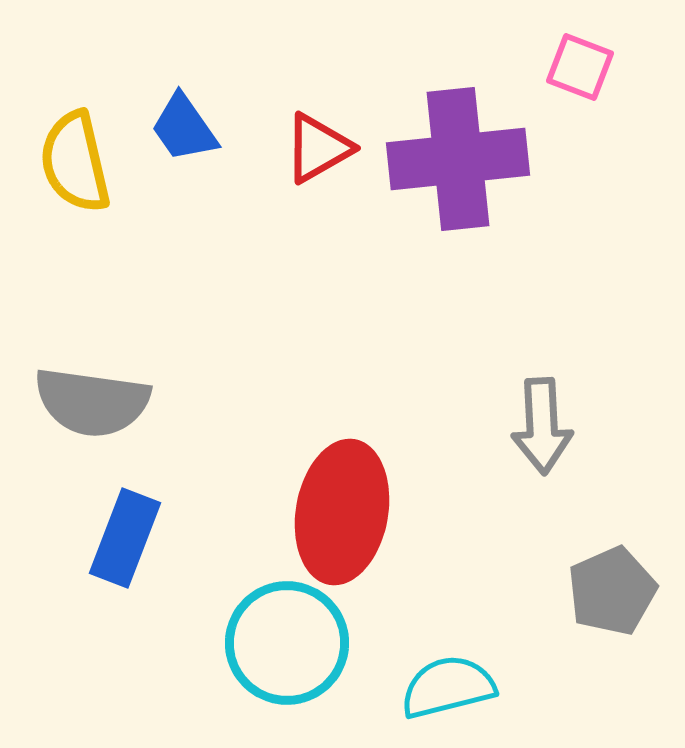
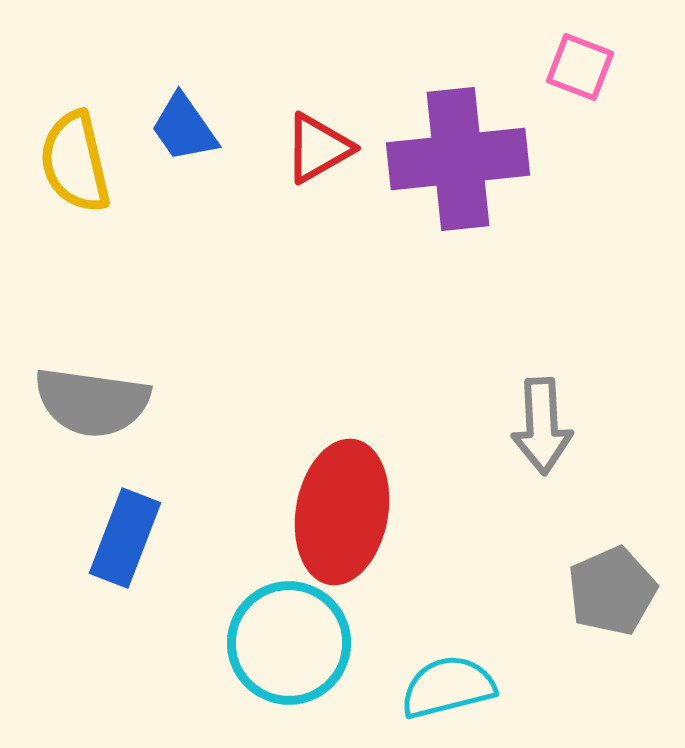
cyan circle: moved 2 px right
